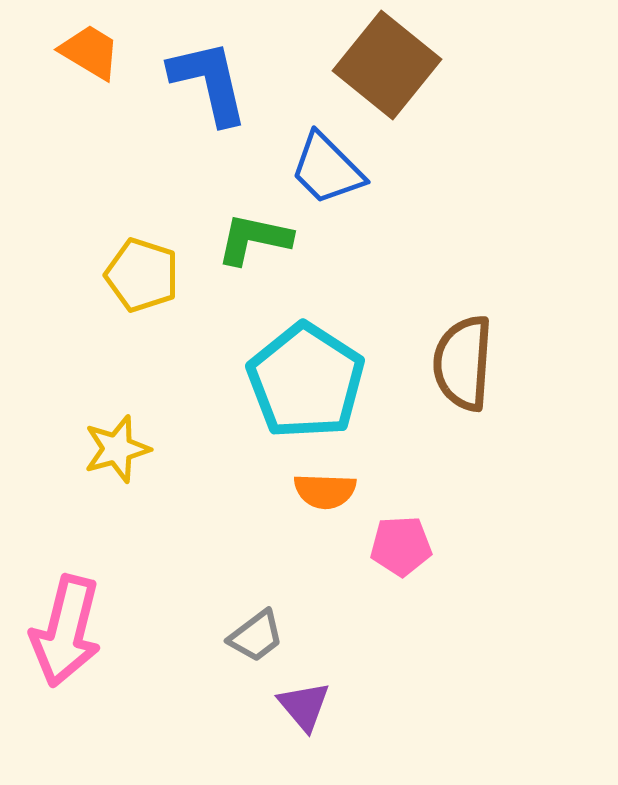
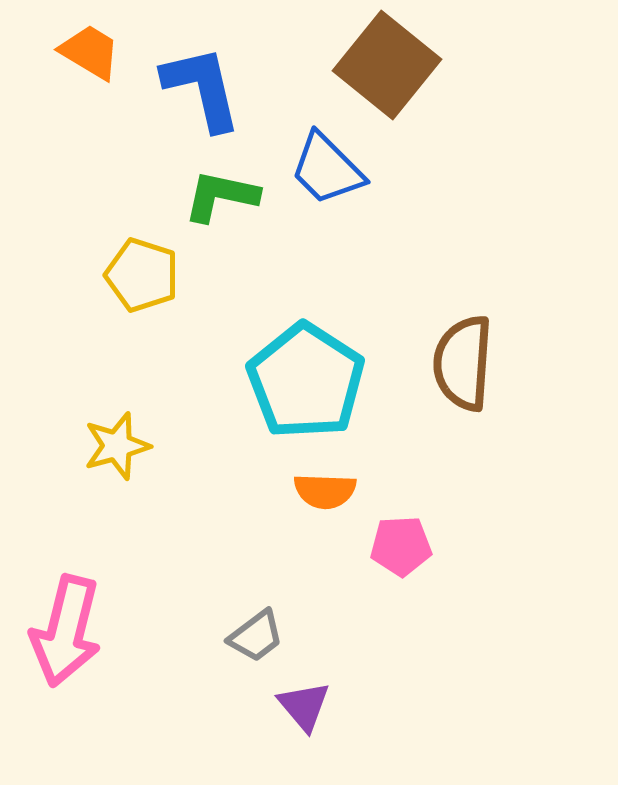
blue L-shape: moved 7 px left, 6 px down
green L-shape: moved 33 px left, 43 px up
yellow star: moved 3 px up
